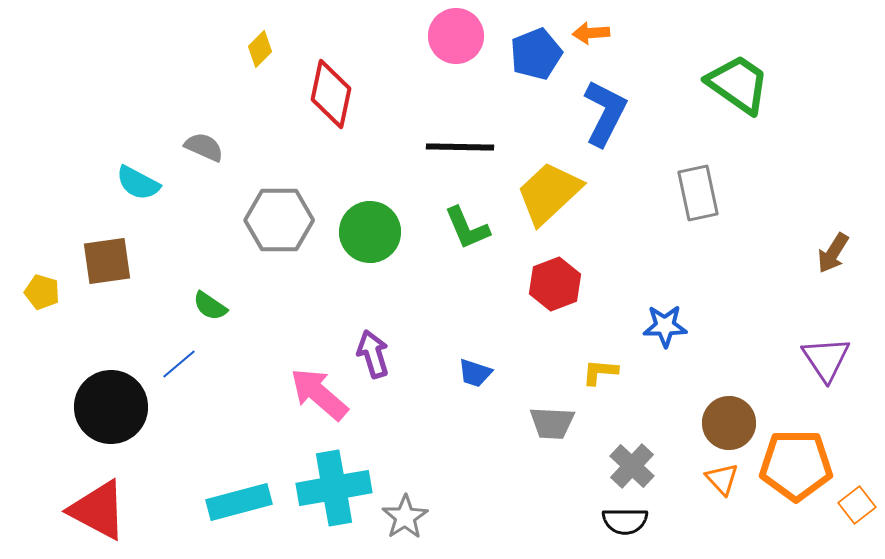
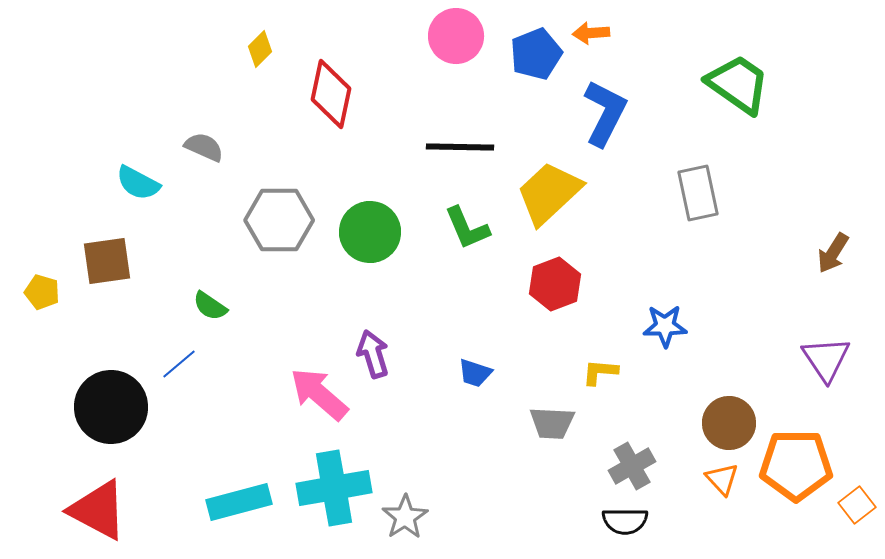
gray cross: rotated 18 degrees clockwise
